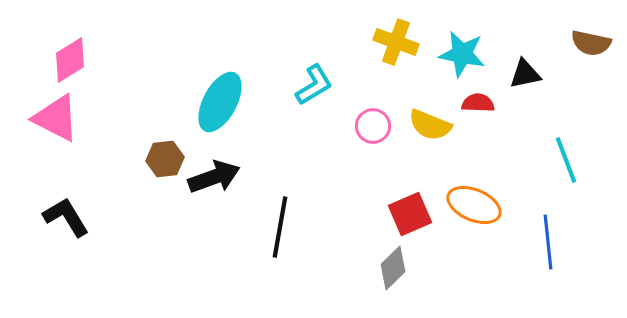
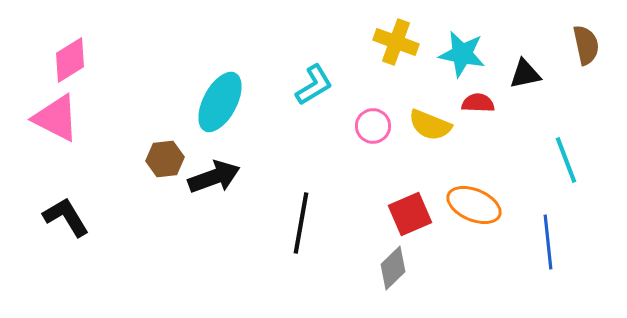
brown semicircle: moved 5 px left, 2 px down; rotated 114 degrees counterclockwise
black line: moved 21 px right, 4 px up
